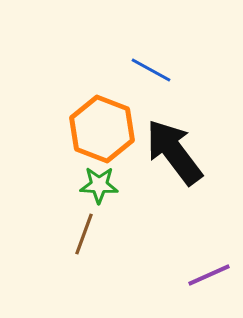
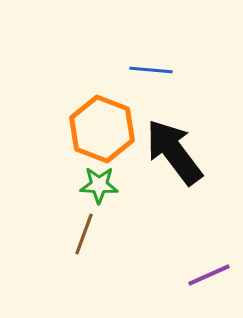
blue line: rotated 24 degrees counterclockwise
